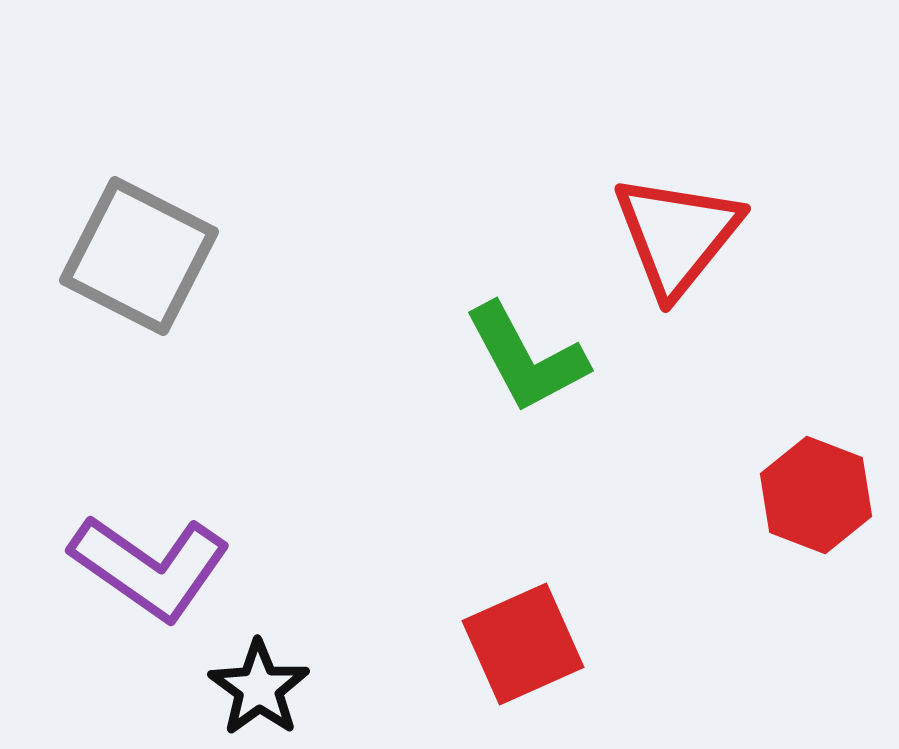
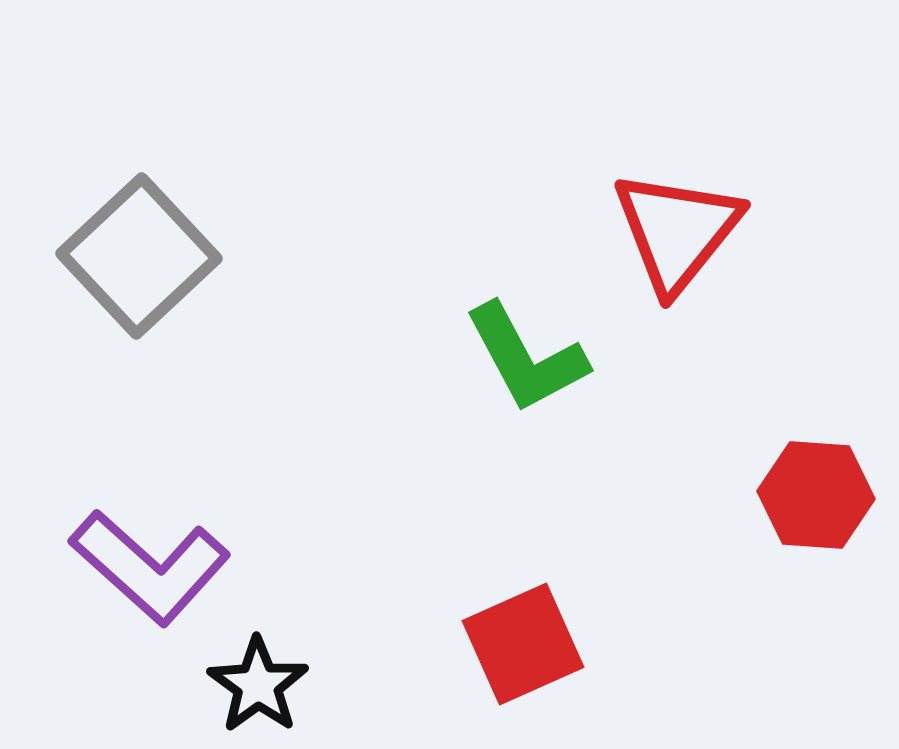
red triangle: moved 4 px up
gray square: rotated 20 degrees clockwise
red hexagon: rotated 17 degrees counterclockwise
purple L-shape: rotated 7 degrees clockwise
black star: moved 1 px left, 3 px up
